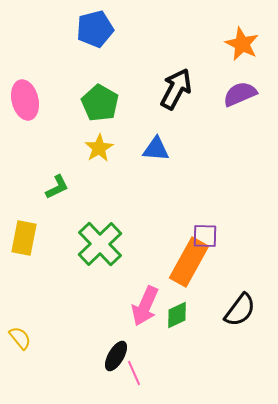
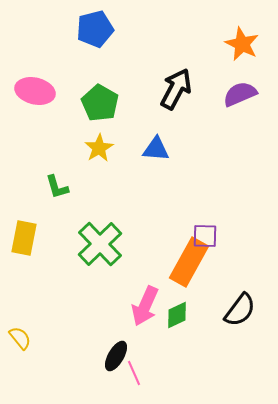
pink ellipse: moved 10 px right, 9 px up; rotated 63 degrees counterclockwise
green L-shape: rotated 100 degrees clockwise
